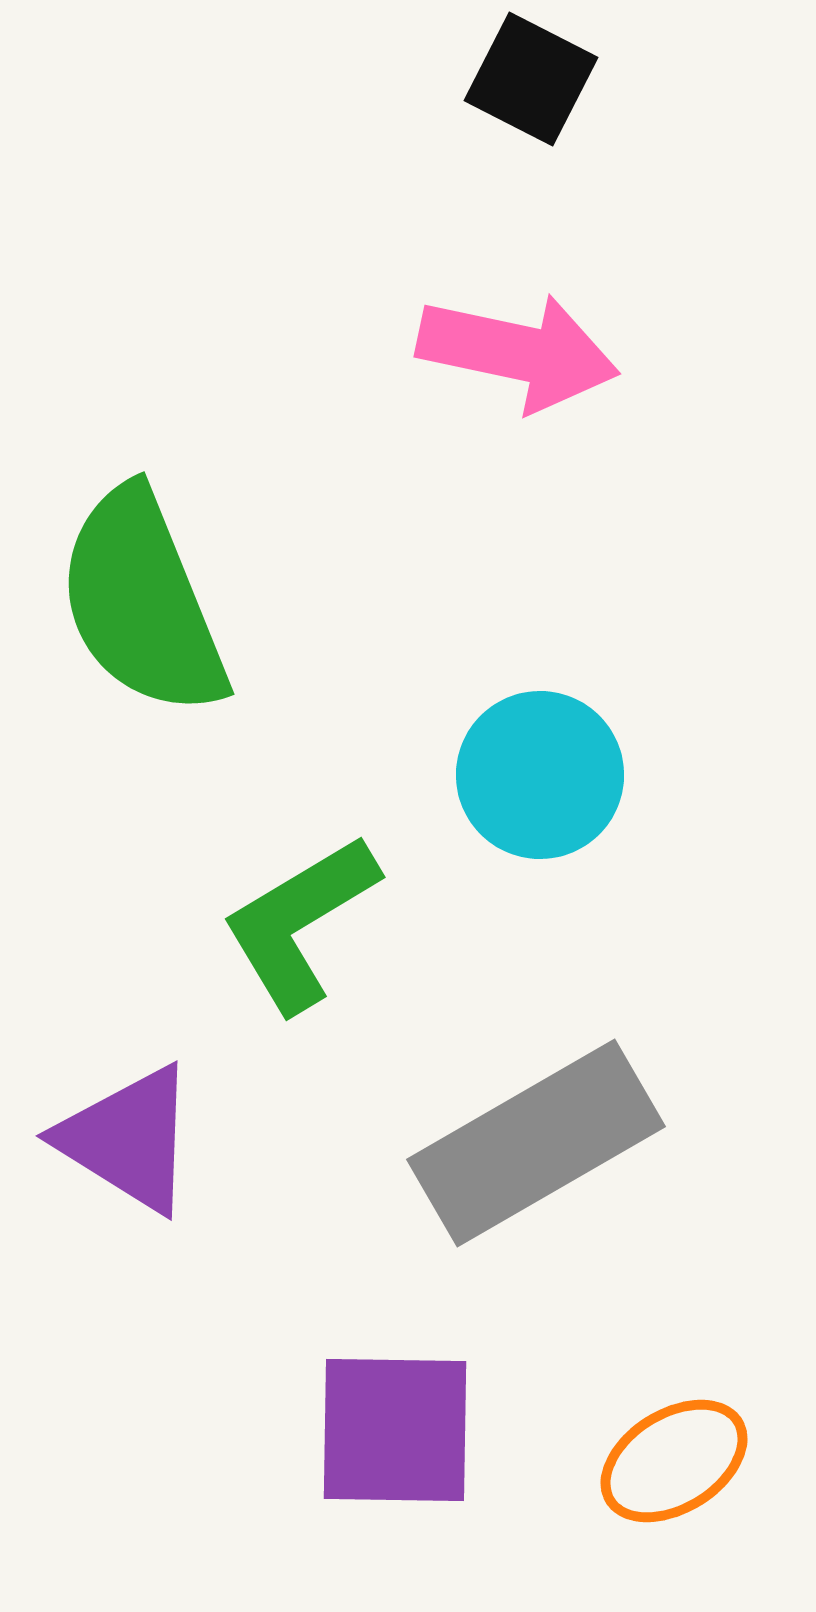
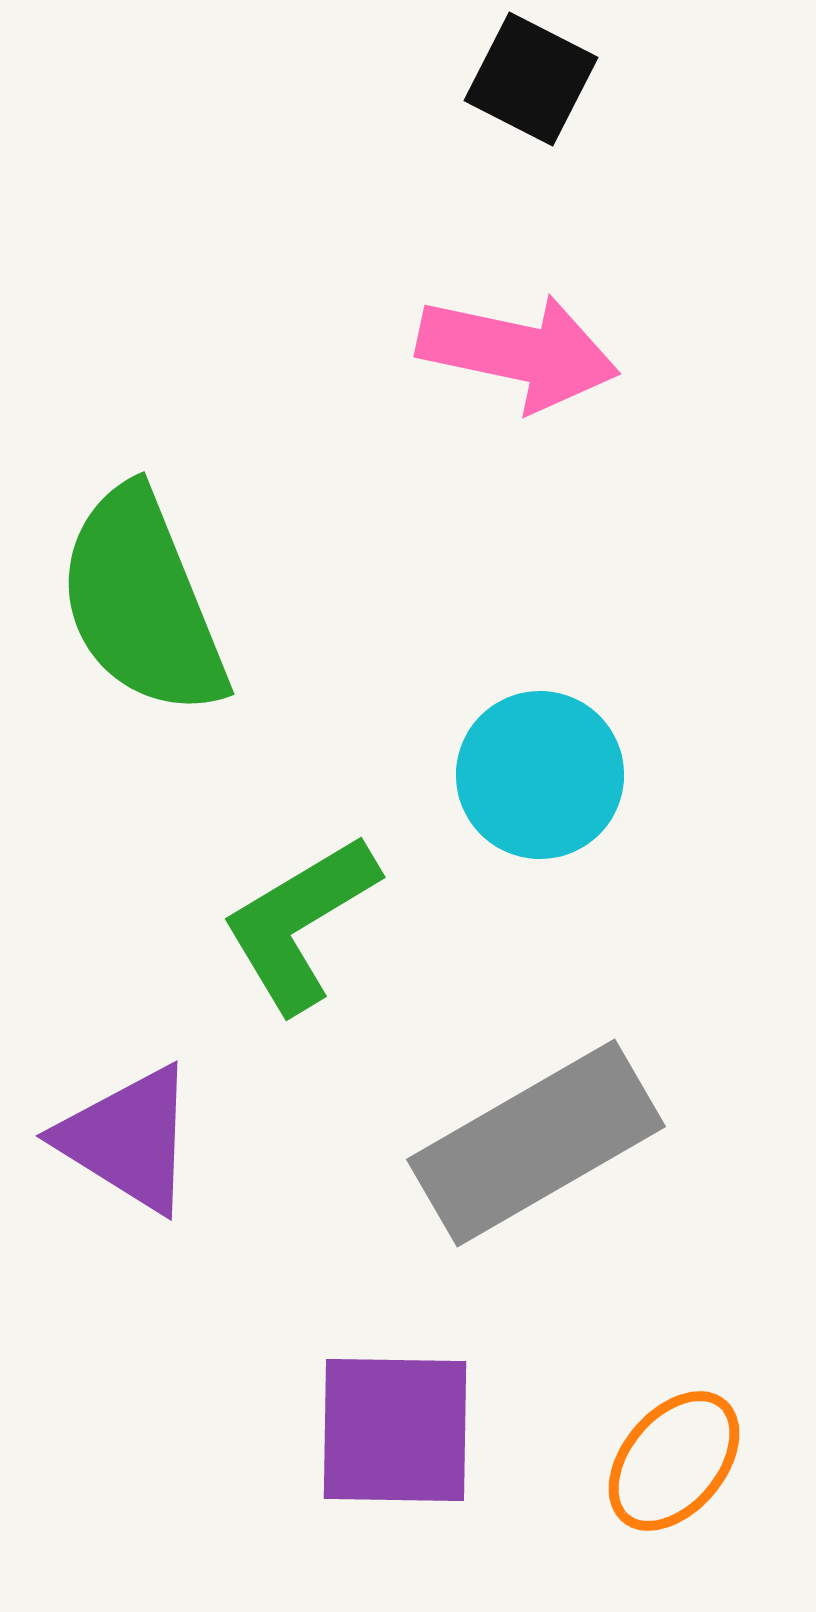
orange ellipse: rotated 18 degrees counterclockwise
